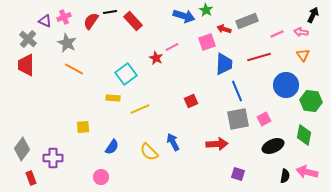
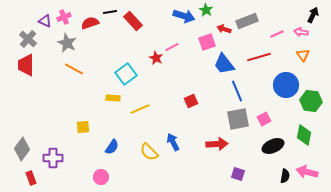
red semicircle at (91, 21): moved 1 px left, 2 px down; rotated 36 degrees clockwise
blue trapezoid at (224, 64): rotated 140 degrees clockwise
